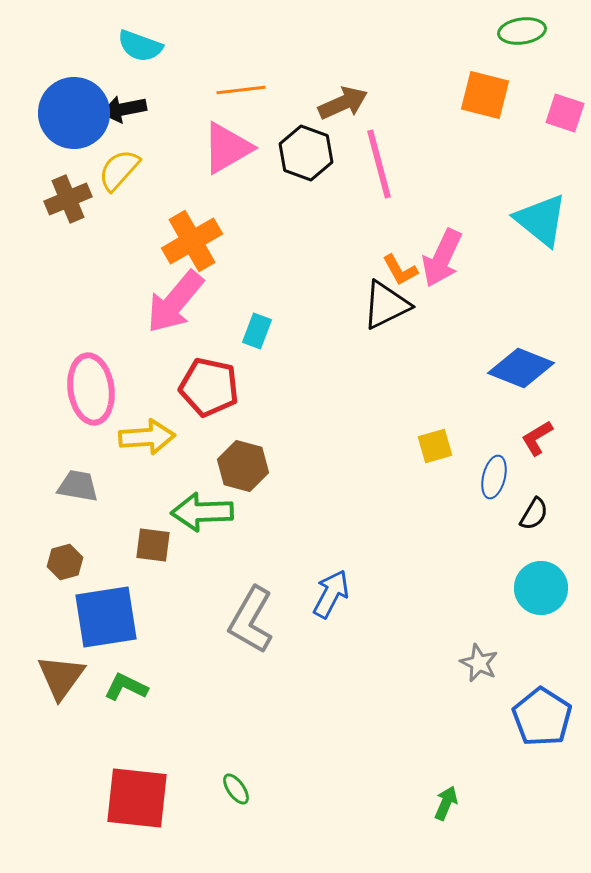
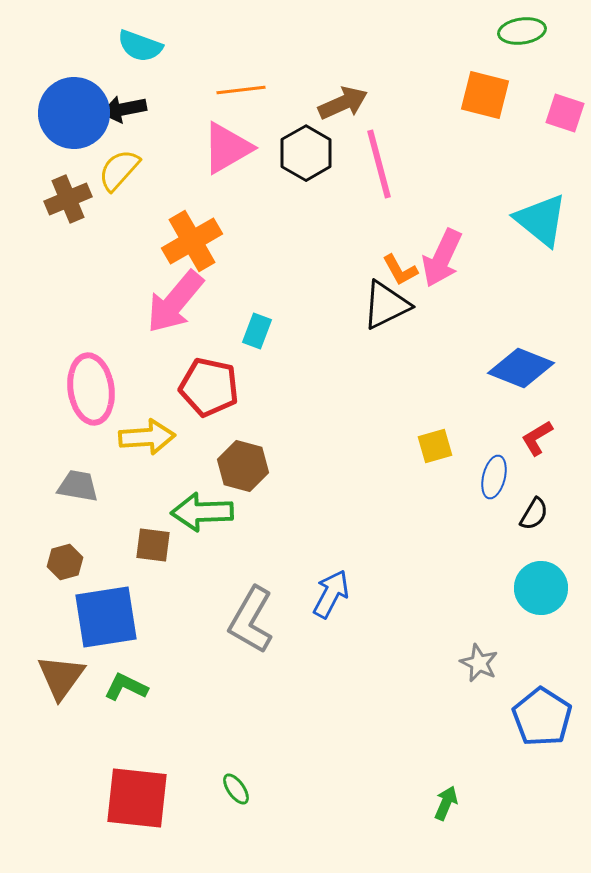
black hexagon at (306, 153): rotated 10 degrees clockwise
